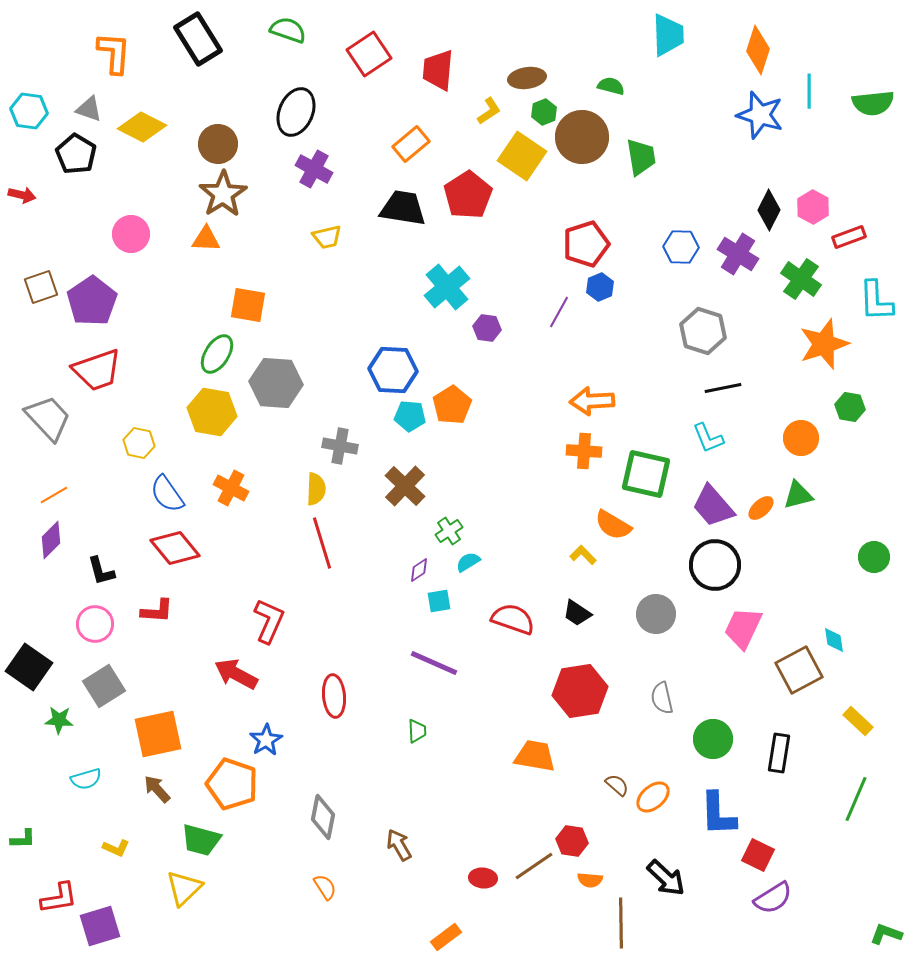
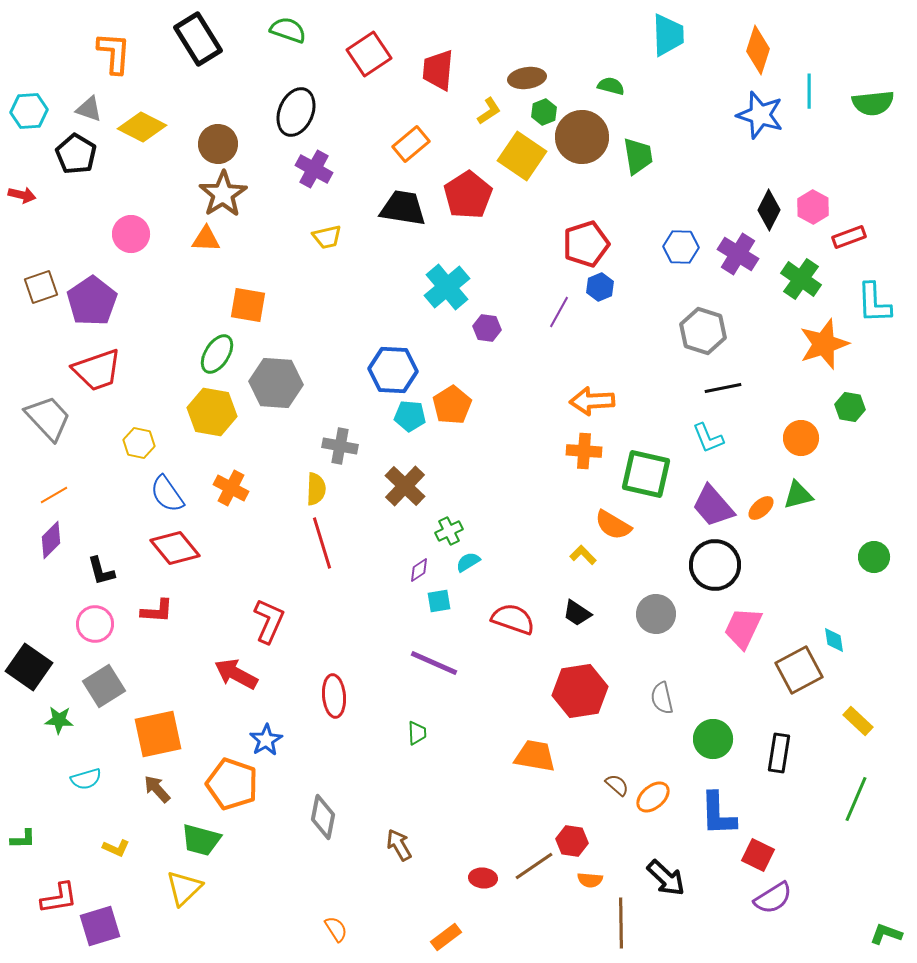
cyan hexagon at (29, 111): rotated 12 degrees counterclockwise
green trapezoid at (641, 157): moved 3 px left, 1 px up
cyan L-shape at (876, 301): moved 2 px left, 2 px down
green cross at (449, 531): rotated 8 degrees clockwise
green trapezoid at (417, 731): moved 2 px down
orange semicircle at (325, 887): moved 11 px right, 42 px down
